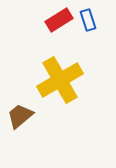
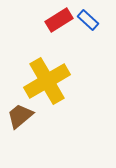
blue rectangle: rotated 30 degrees counterclockwise
yellow cross: moved 13 px left, 1 px down
